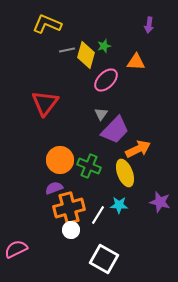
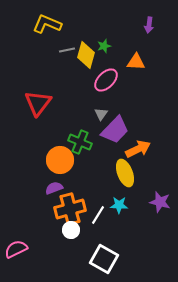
red triangle: moved 7 px left
green cross: moved 9 px left, 24 px up
orange cross: moved 1 px right, 1 px down
